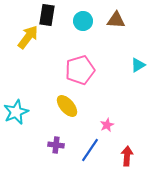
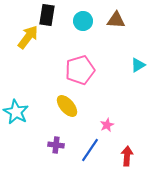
cyan star: rotated 20 degrees counterclockwise
